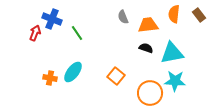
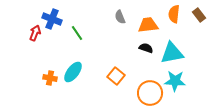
gray semicircle: moved 3 px left
